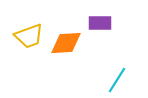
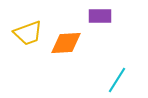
purple rectangle: moved 7 px up
yellow trapezoid: moved 1 px left, 3 px up
